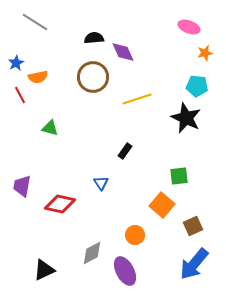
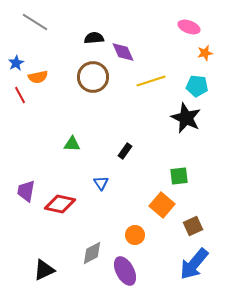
yellow line: moved 14 px right, 18 px up
green triangle: moved 22 px right, 16 px down; rotated 12 degrees counterclockwise
purple trapezoid: moved 4 px right, 5 px down
